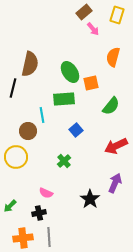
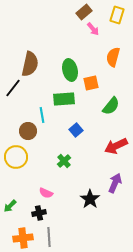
green ellipse: moved 2 px up; rotated 20 degrees clockwise
black line: rotated 24 degrees clockwise
